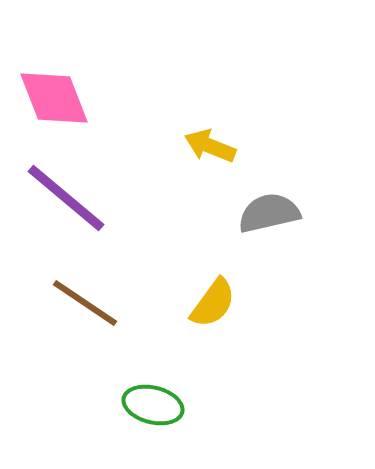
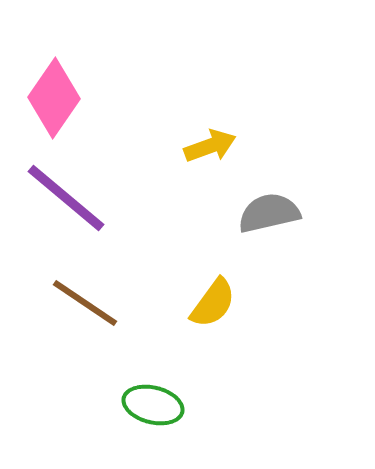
pink diamond: rotated 56 degrees clockwise
yellow arrow: rotated 138 degrees clockwise
